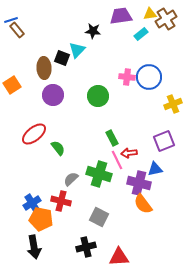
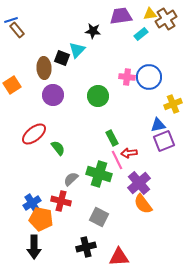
blue triangle: moved 3 px right, 44 px up
purple cross: rotated 35 degrees clockwise
black arrow: rotated 10 degrees clockwise
